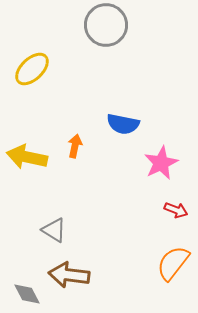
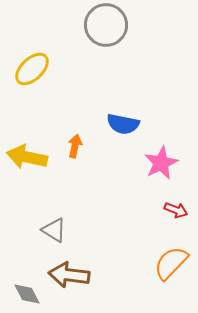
orange semicircle: moved 2 px left; rotated 6 degrees clockwise
